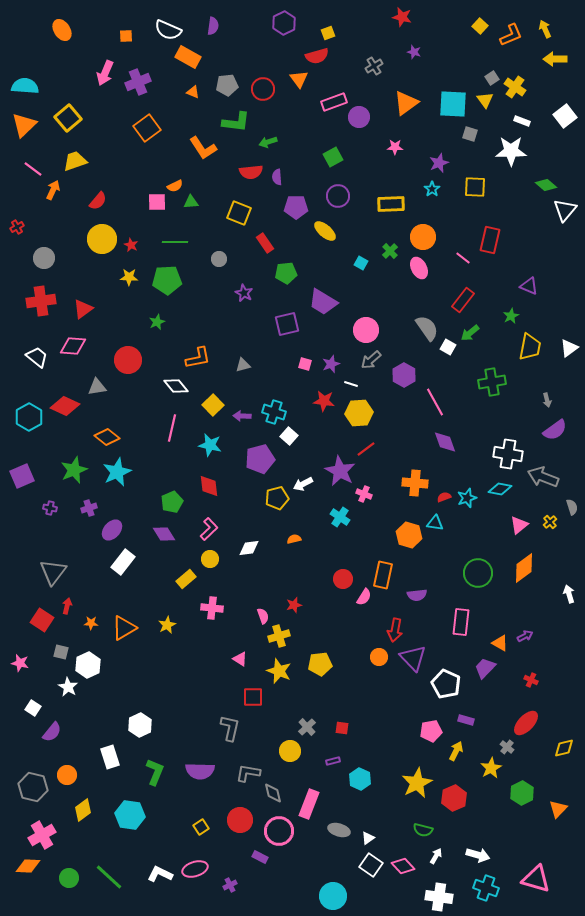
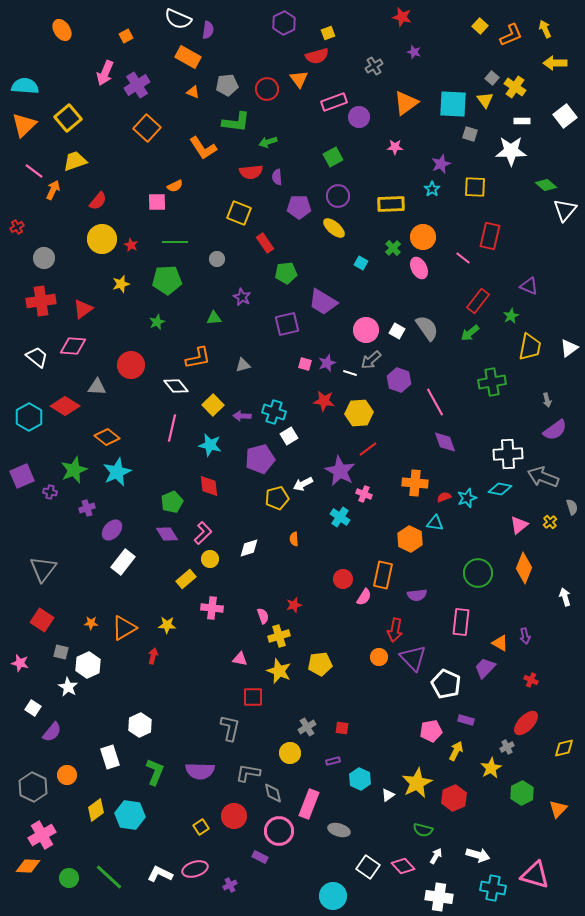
purple semicircle at (213, 26): moved 5 px left, 4 px down
white semicircle at (168, 30): moved 10 px right, 11 px up
orange square at (126, 36): rotated 24 degrees counterclockwise
yellow arrow at (555, 59): moved 4 px down
gray square at (492, 78): rotated 16 degrees counterclockwise
purple cross at (138, 82): moved 1 px left, 3 px down; rotated 10 degrees counterclockwise
red circle at (263, 89): moved 4 px right
white rectangle at (522, 121): rotated 21 degrees counterclockwise
orange square at (147, 128): rotated 12 degrees counterclockwise
purple star at (439, 163): moved 2 px right, 1 px down
pink line at (33, 169): moved 1 px right, 2 px down
green triangle at (191, 202): moved 23 px right, 116 px down
purple pentagon at (296, 207): moved 3 px right
yellow ellipse at (325, 231): moved 9 px right, 3 px up
red rectangle at (490, 240): moved 4 px up
green cross at (390, 251): moved 3 px right, 3 px up
gray circle at (219, 259): moved 2 px left
yellow star at (129, 277): moved 8 px left, 7 px down; rotated 18 degrees counterclockwise
purple star at (244, 293): moved 2 px left, 4 px down
red rectangle at (463, 300): moved 15 px right, 1 px down
white square at (448, 347): moved 51 px left, 16 px up
red circle at (128, 360): moved 3 px right, 5 px down
purple star at (331, 364): moved 4 px left, 1 px up
purple hexagon at (404, 375): moved 5 px left, 5 px down; rotated 10 degrees counterclockwise
white line at (351, 384): moved 1 px left, 11 px up
gray triangle at (97, 387): rotated 12 degrees clockwise
red diamond at (65, 406): rotated 8 degrees clockwise
white square at (289, 436): rotated 18 degrees clockwise
red line at (366, 449): moved 2 px right
white cross at (508, 454): rotated 12 degrees counterclockwise
purple cross at (50, 508): moved 16 px up
purple cross at (89, 508): moved 2 px left
pink L-shape at (209, 529): moved 6 px left, 4 px down
purple diamond at (164, 534): moved 3 px right
orange hexagon at (409, 535): moved 1 px right, 4 px down; rotated 10 degrees clockwise
orange semicircle at (294, 539): rotated 80 degrees counterclockwise
white diamond at (249, 548): rotated 10 degrees counterclockwise
orange diamond at (524, 568): rotated 32 degrees counterclockwise
gray triangle at (53, 572): moved 10 px left, 3 px up
white arrow at (569, 594): moved 4 px left, 3 px down
red arrow at (67, 606): moved 86 px right, 50 px down
yellow star at (167, 625): rotated 30 degrees clockwise
purple arrow at (525, 636): rotated 105 degrees clockwise
pink triangle at (240, 659): rotated 21 degrees counterclockwise
gray cross at (307, 727): rotated 12 degrees clockwise
gray cross at (507, 747): rotated 24 degrees clockwise
yellow circle at (290, 751): moved 2 px down
gray hexagon at (33, 787): rotated 12 degrees clockwise
yellow diamond at (83, 810): moved 13 px right
red circle at (240, 820): moved 6 px left, 4 px up
white triangle at (368, 838): moved 20 px right, 43 px up
white square at (371, 865): moved 3 px left, 2 px down
pink triangle at (536, 879): moved 1 px left, 4 px up
cyan cross at (486, 888): moved 7 px right; rotated 10 degrees counterclockwise
